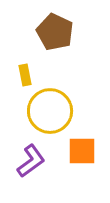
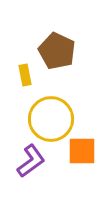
brown pentagon: moved 2 px right, 19 px down
yellow circle: moved 1 px right, 8 px down
